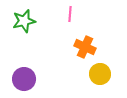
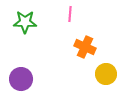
green star: moved 1 px right, 1 px down; rotated 15 degrees clockwise
yellow circle: moved 6 px right
purple circle: moved 3 px left
